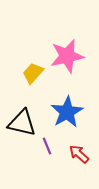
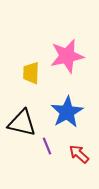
yellow trapezoid: moved 2 px left; rotated 40 degrees counterclockwise
